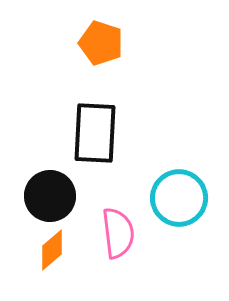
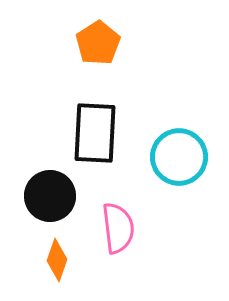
orange pentagon: moved 3 px left; rotated 21 degrees clockwise
cyan circle: moved 41 px up
pink semicircle: moved 5 px up
orange diamond: moved 5 px right, 10 px down; rotated 30 degrees counterclockwise
